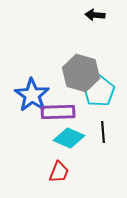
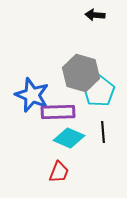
blue star: rotated 12 degrees counterclockwise
